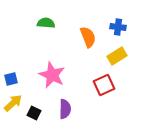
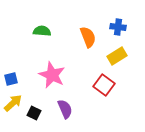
green semicircle: moved 4 px left, 8 px down
red square: rotated 30 degrees counterclockwise
purple semicircle: rotated 24 degrees counterclockwise
